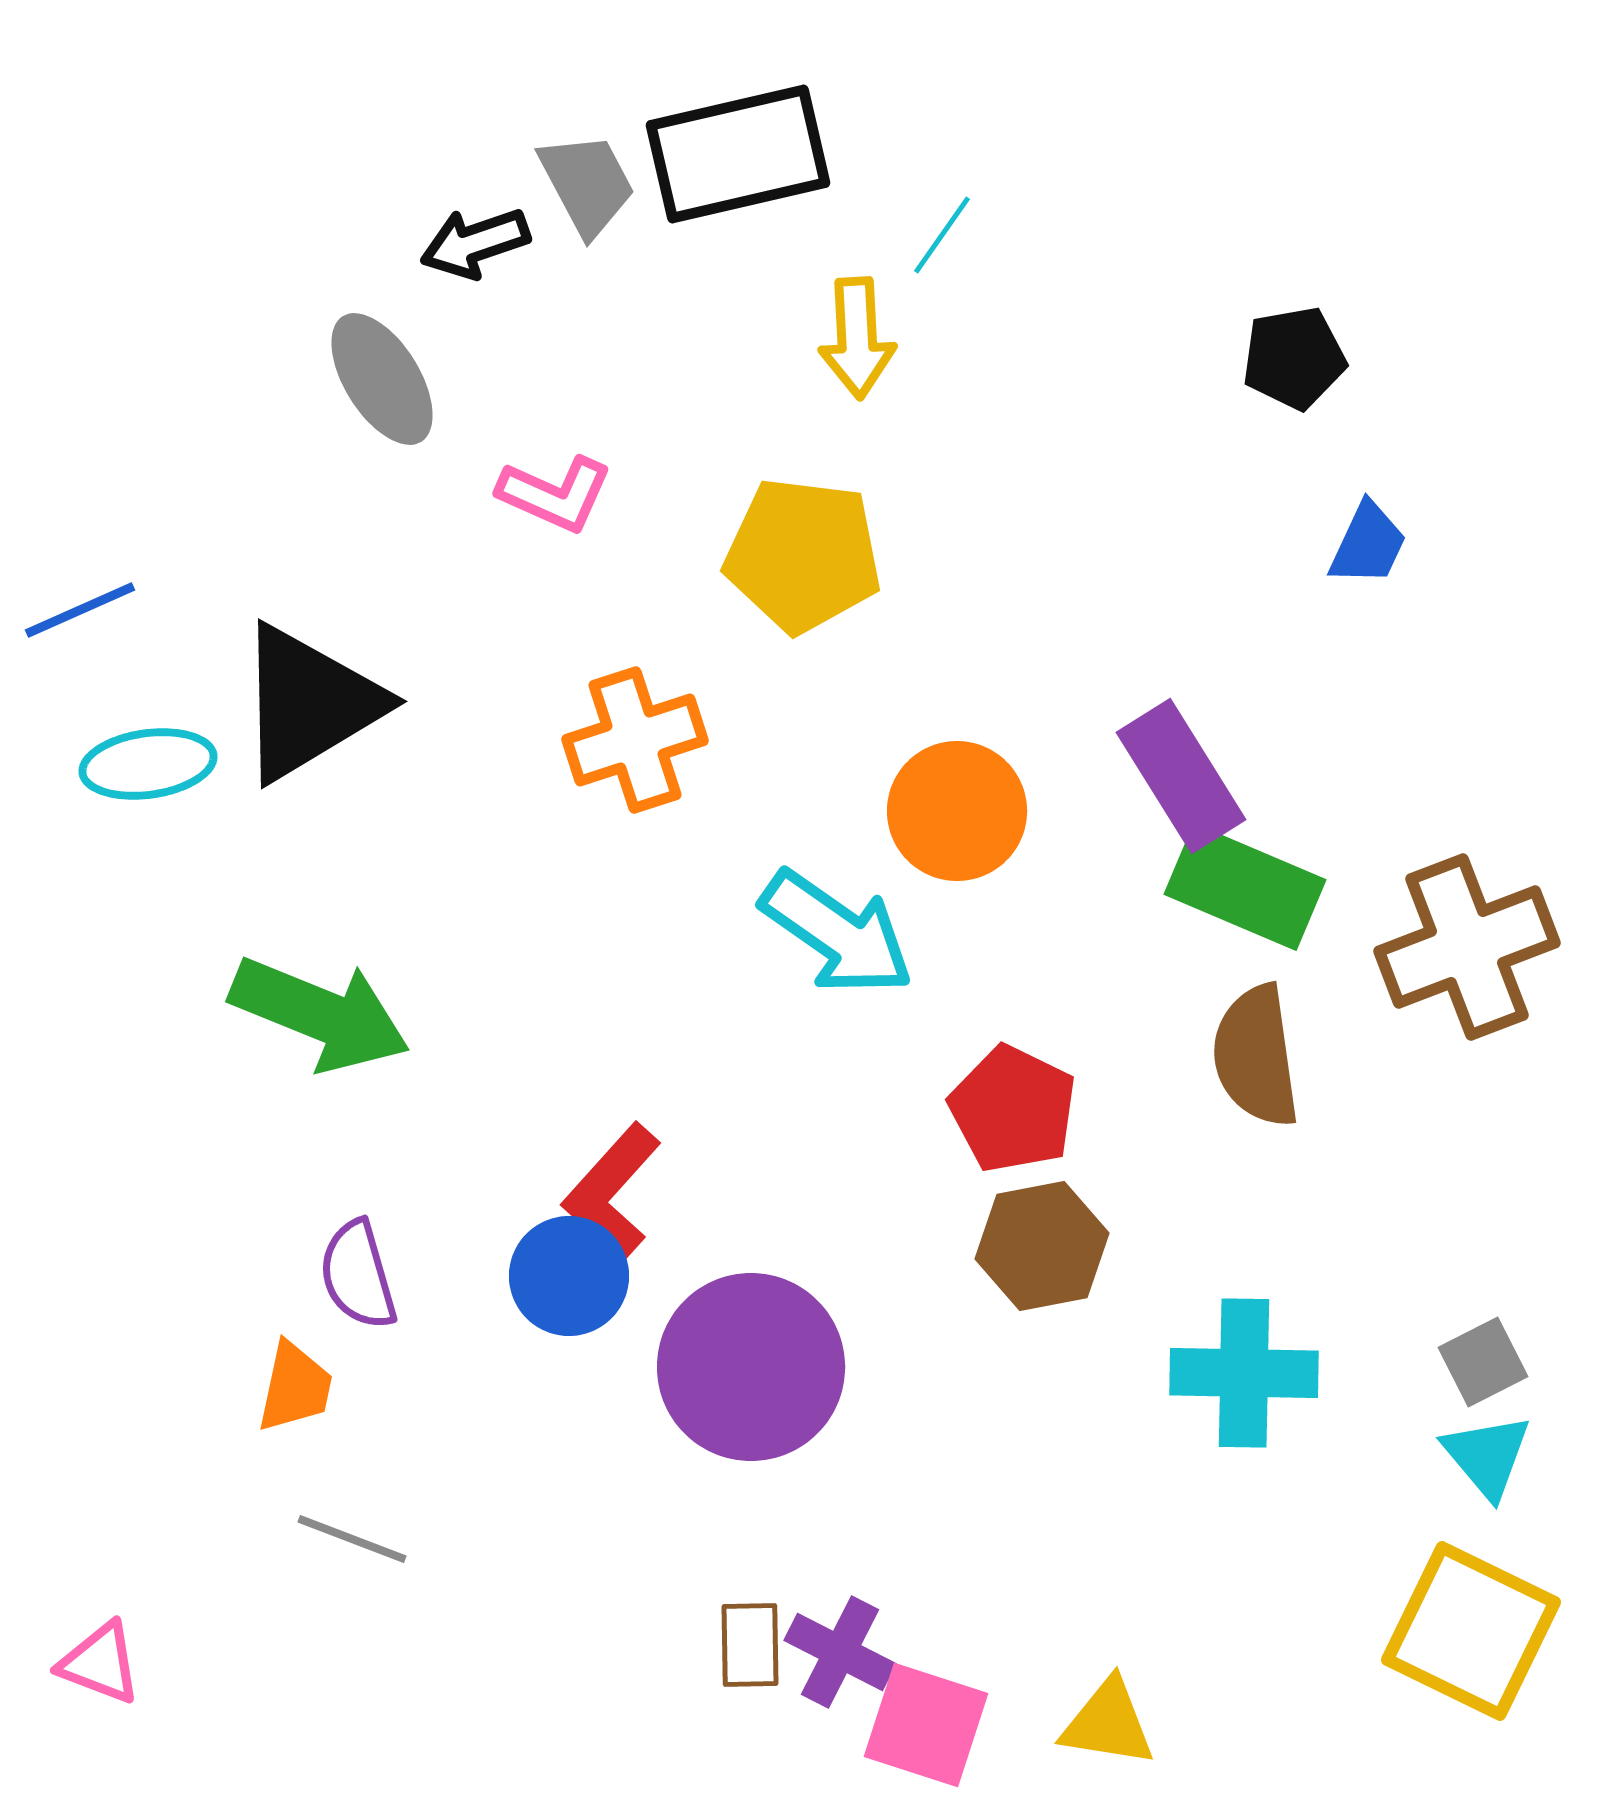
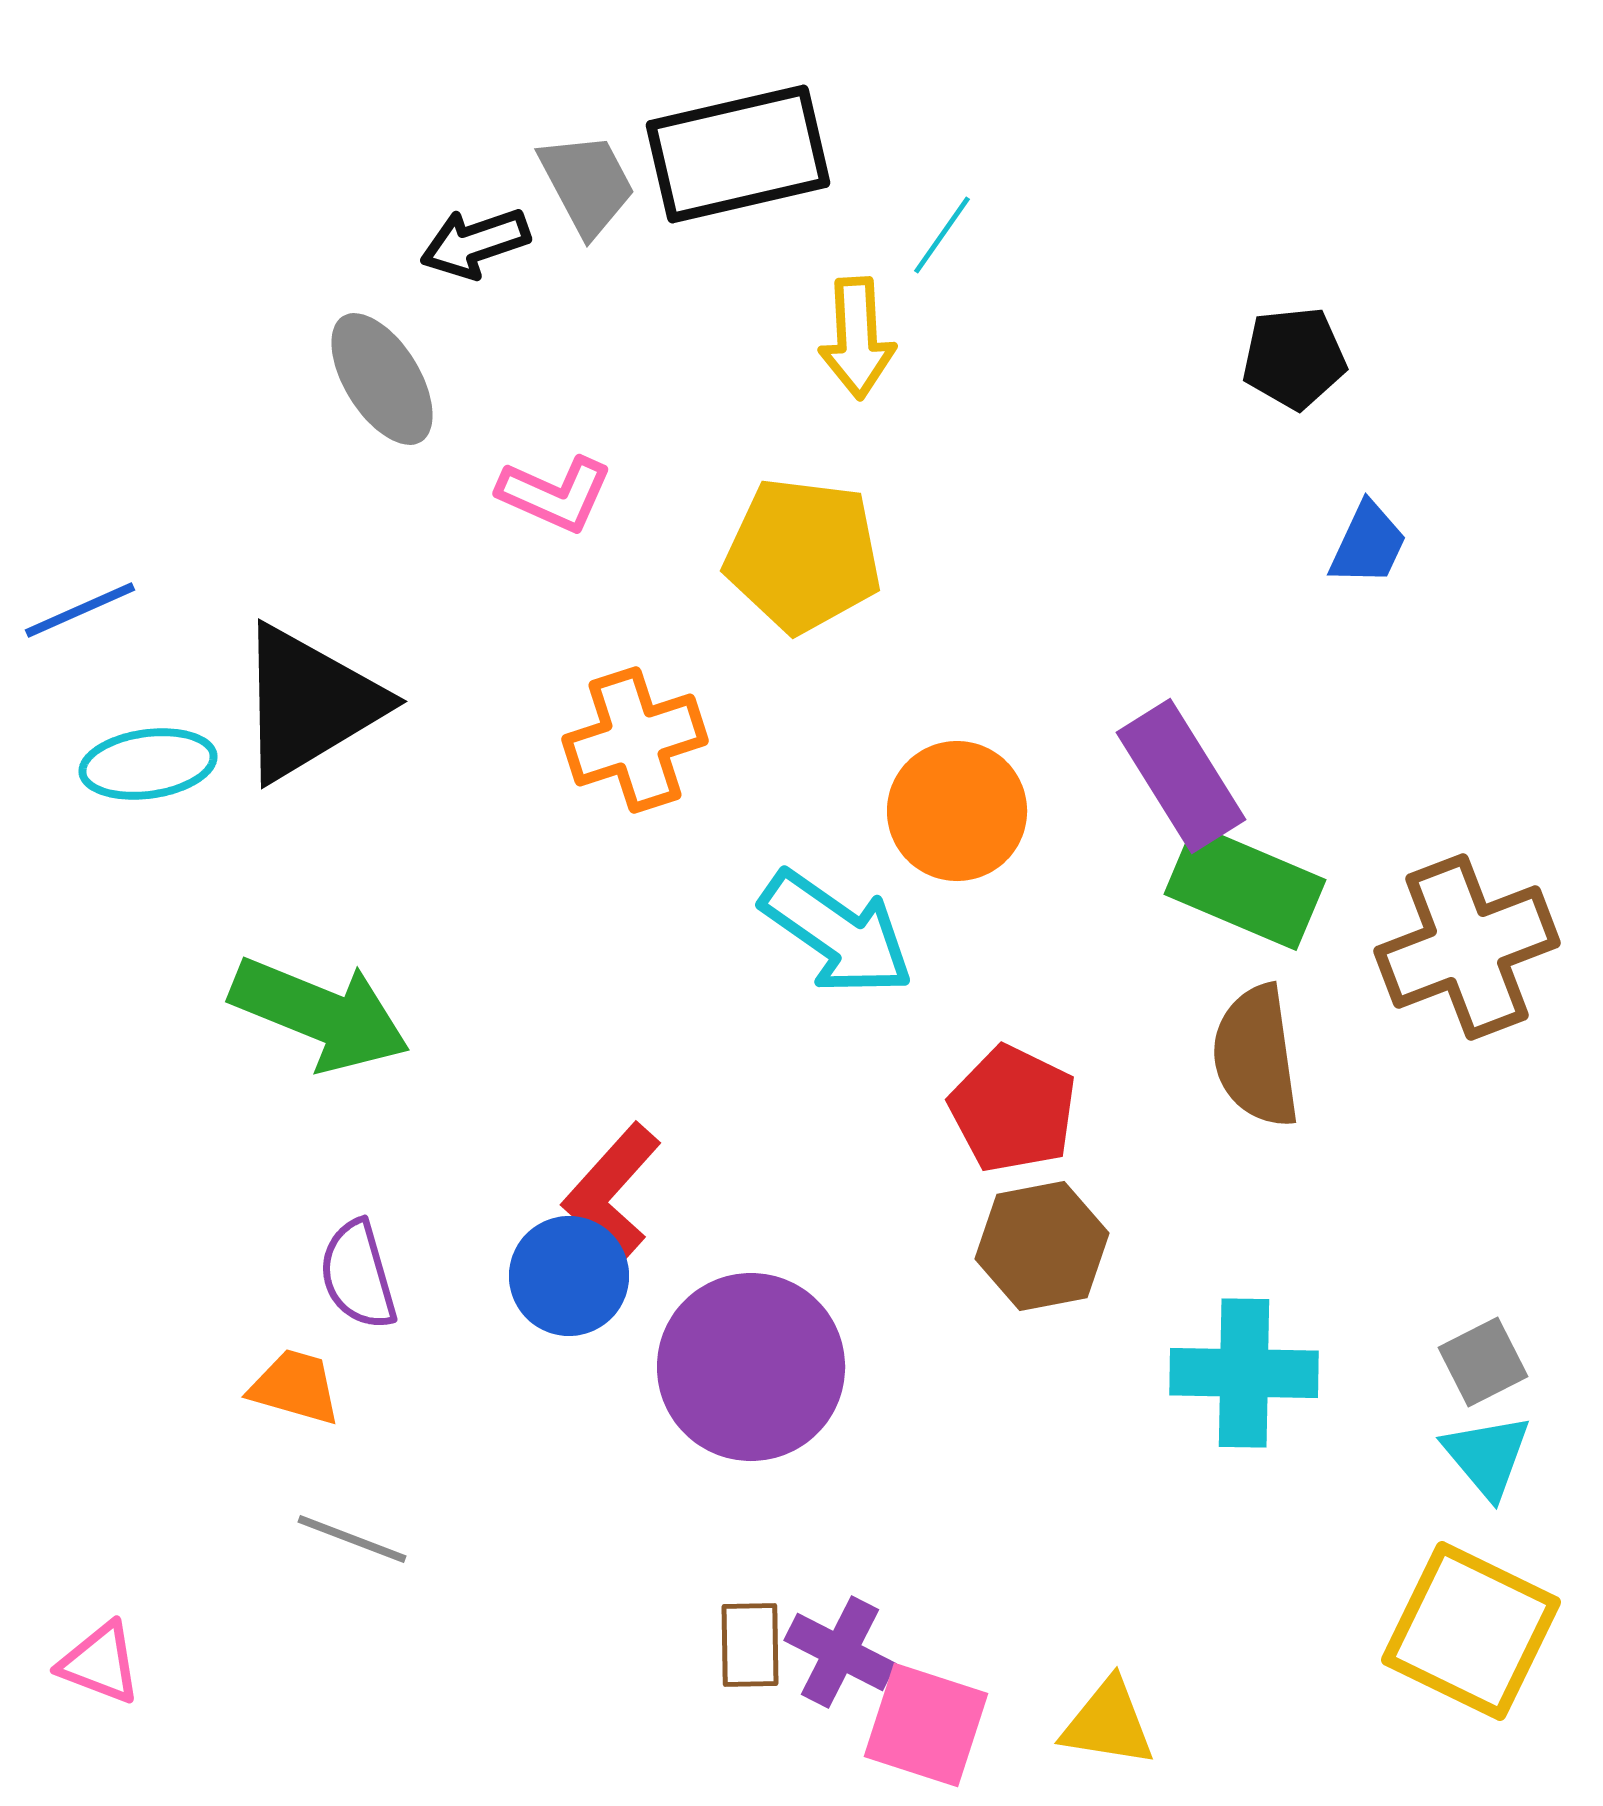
black pentagon: rotated 4 degrees clockwise
orange trapezoid: rotated 86 degrees counterclockwise
